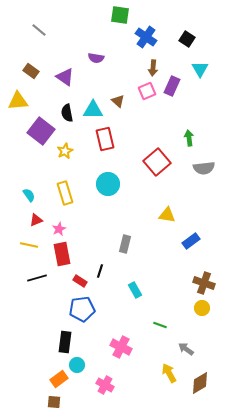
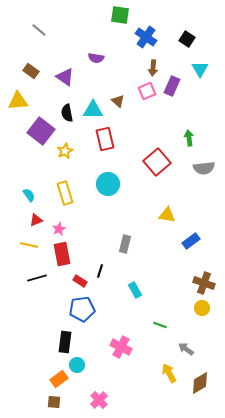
pink cross at (105, 385): moved 6 px left, 15 px down; rotated 18 degrees clockwise
